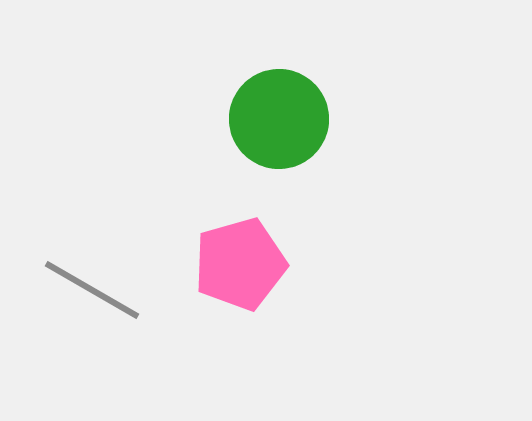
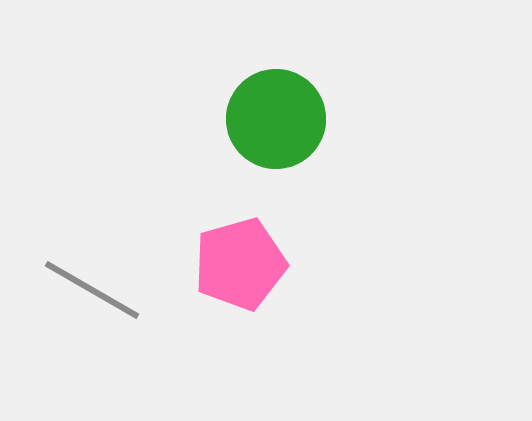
green circle: moved 3 px left
